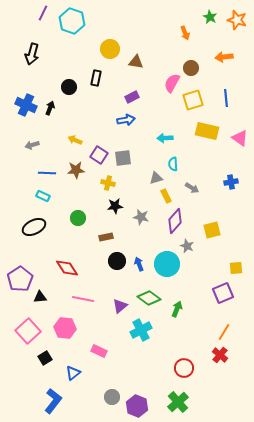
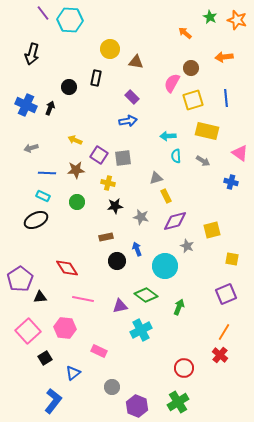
purple line at (43, 13): rotated 63 degrees counterclockwise
cyan hexagon at (72, 21): moved 2 px left, 1 px up; rotated 15 degrees counterclockwise
orange arrow at (185, 33): rotated 152 degrees clockwise
purple rectangle at (132, 97): rotated 72 degrees clockwise
blue arrow at (126, 120): moved 2 px right, 1 px down
cyan arrow at (165, 138): moved 3 px right, 2 px up
pink triangle at (240, 138): moved 15 px down
gray arrow at (32, 145): moved 1 px left, 3 px down
cyan semicircle at (173, 164): moved 3 px right, 8 px up
blue cross at (231, 182): rotated 24 degrees clockwise
gray arrow at (192, 188): moved 11 px right, 27 px up
green circle at (78, 218): moved 1 px left, 16 px up
purple diamond at (175, 221): rotated 35 degrees clockwise
black ellipse at (34, 227): moved 2 px right, 7 px up
blue arrow at (139, 264): moved 2 px left, 15 px up
cyan circle at (167, 264): moved 2 px left, 2 px down
yellow square at (236, 268): moved 4 px left, 9 px up; rotated 16 degrees clockwise
purple square at (223, 293): moved 3 px right, 1 px down
green diamond at (149, 298): moved 3 px left, 3 px up
purple triangle at (120, 306): rotated 28 degrees clockwise
green arrow at (177, 309): moved 2 px right, 2 px up
gray circle at (112, 397): moved 10 px up
green cross at (178, 402): rotated 10 degrees clockwise
